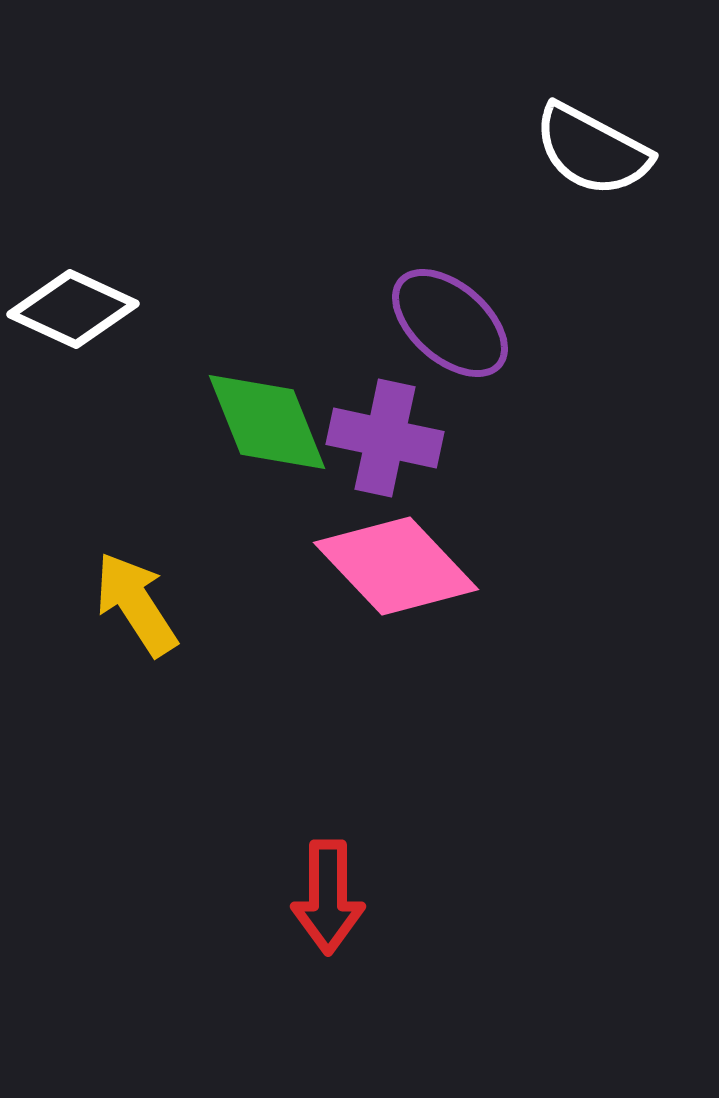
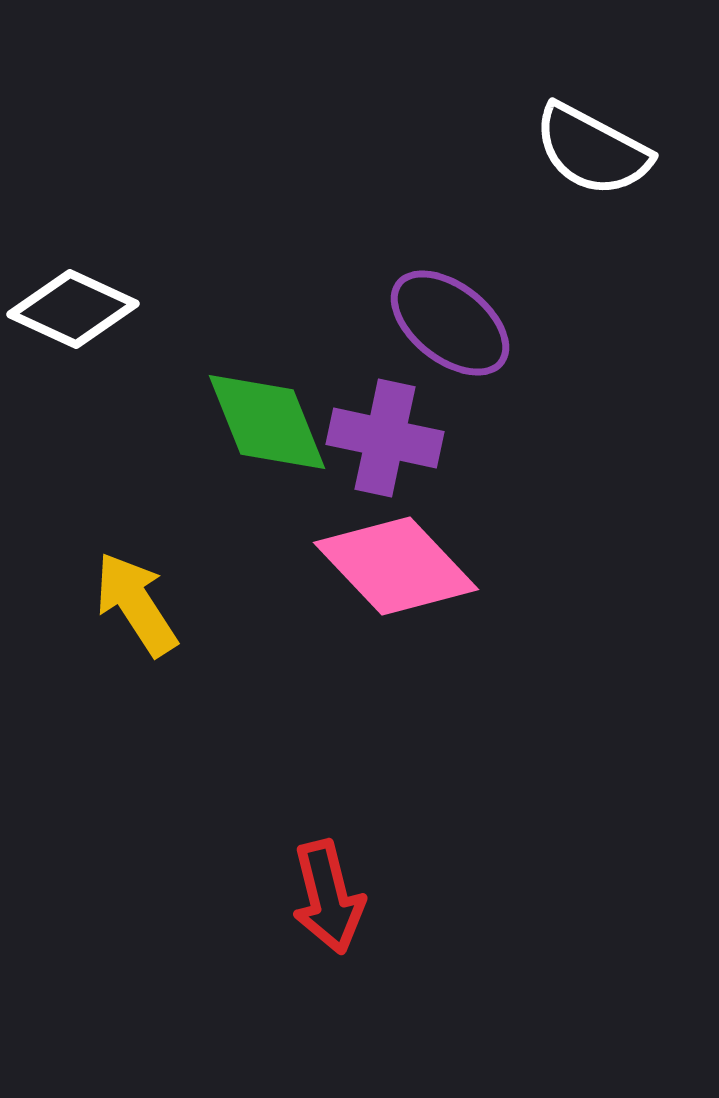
purple ellipse: rotated 3 degrees counterclockwise
red arrow: rotated 14 degrees counterclockwise
